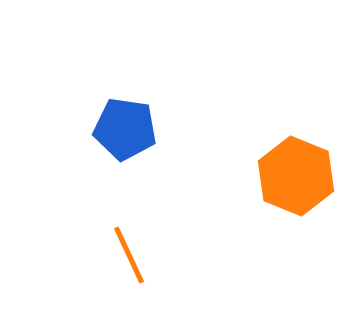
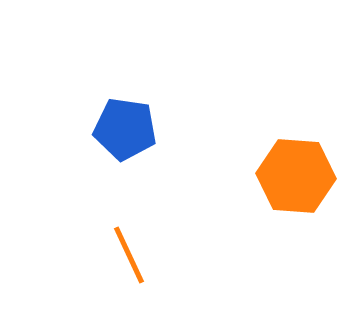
orange hexagon: rotated 18 degrees counterclockwise
